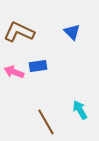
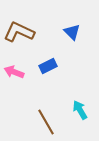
blue rectangle: moved 10 px right; rotated 18 degrees counterclockwise
